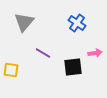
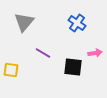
black square: rotated 12 degrees clockwise
